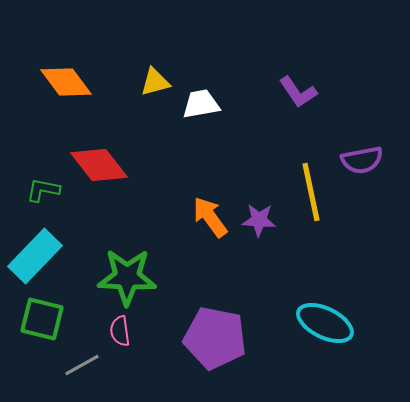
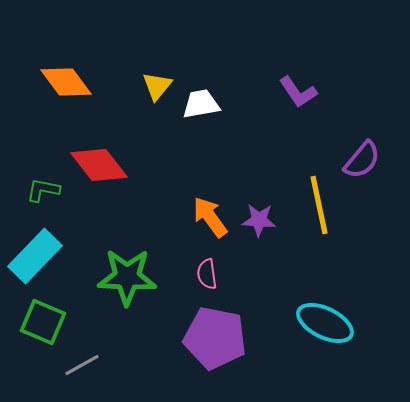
yellow triangle: moved 2 px right, 4 px down; rotated 36 degrees counterclockwise
purple semicircle: rotated 39 degrees counterclockwise
yellow line: moved 8 px right, 13 px down
green square: moved 1 px right, 3 px down; rotated 9 degrees clockwise
pink semicircle: moved 87 px right, 57 px up
